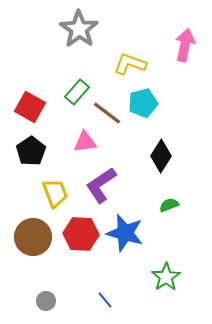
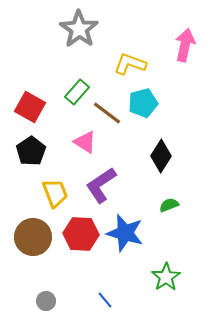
pink triangle: rotated 40 degrees clockwise
